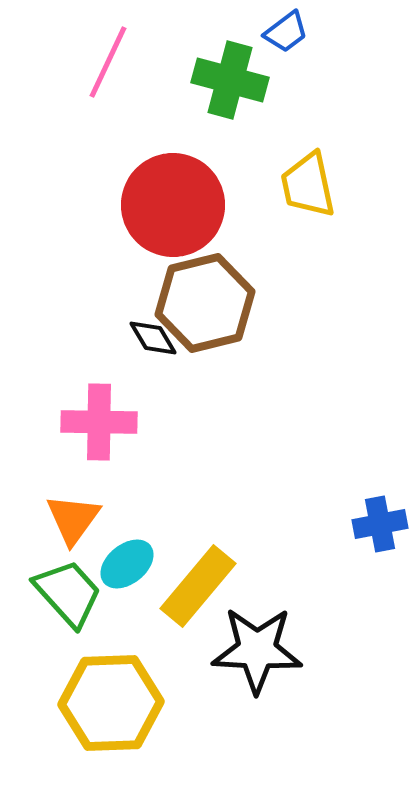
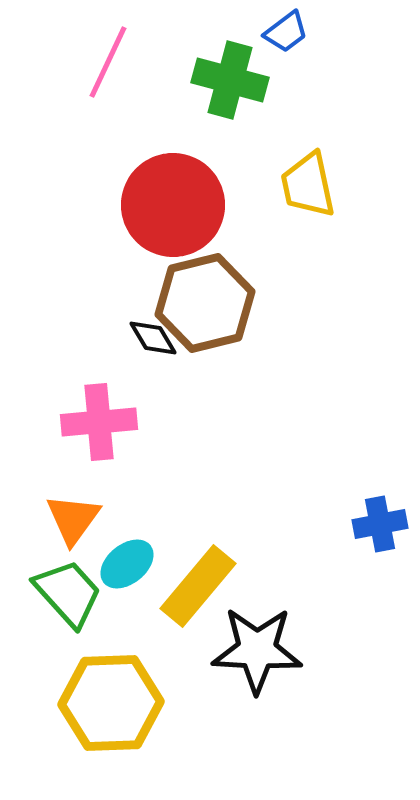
pink cross: rotated 6 degrees counterclockwise
